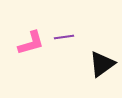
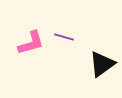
purple line: rotated 24 degrees clockwise
